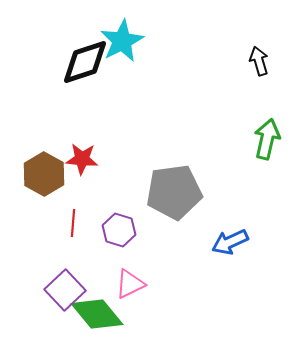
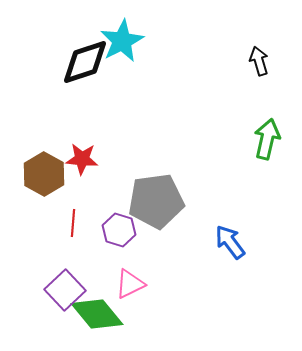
gray pentagon: moved 18 px left, 9 px down
blue arrow: rotated 78 degrees clockwise
